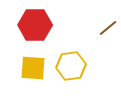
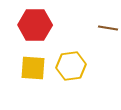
brown line: rotated 48 degrees clockwise
